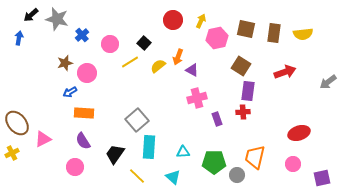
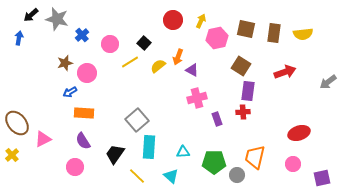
yellow cross at (12, 153): moved 2 px down; rotated 16 degrees counterclockwise
cyan triangle at (173, 177): moved 2 px left, 1 px up
